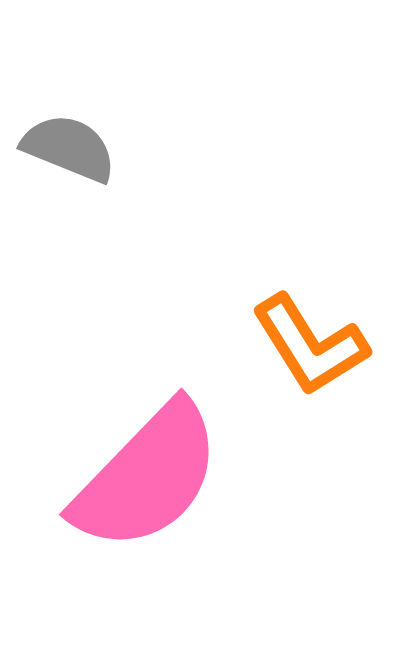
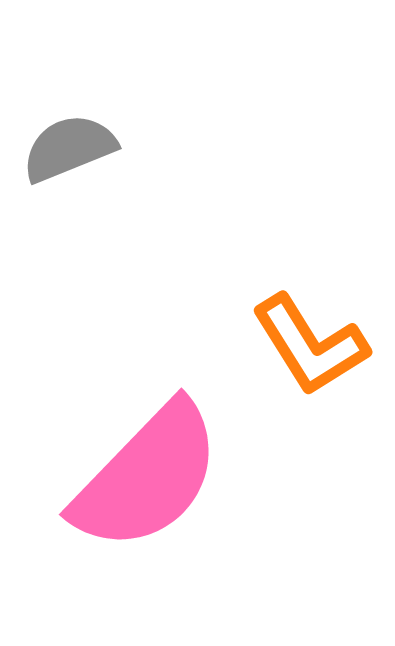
gray semicircle: rotated 44 degrees counterclockwise
